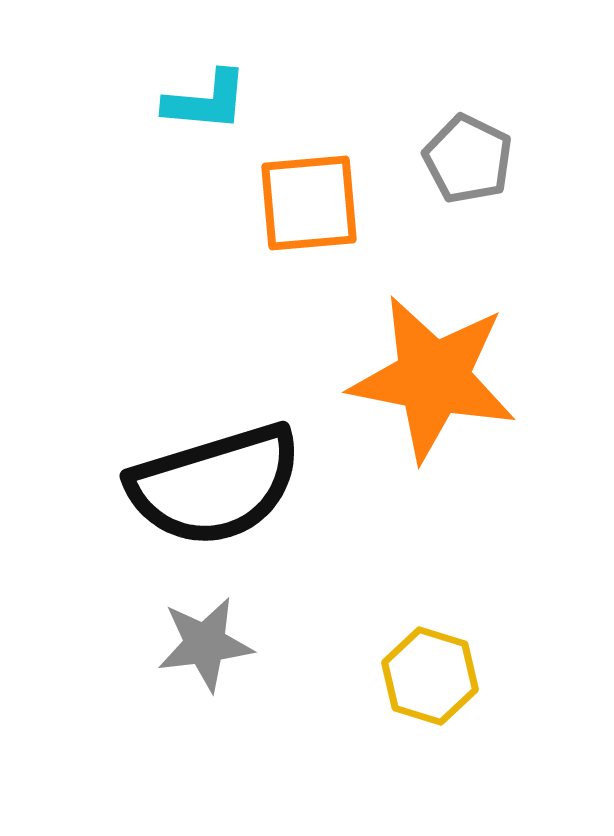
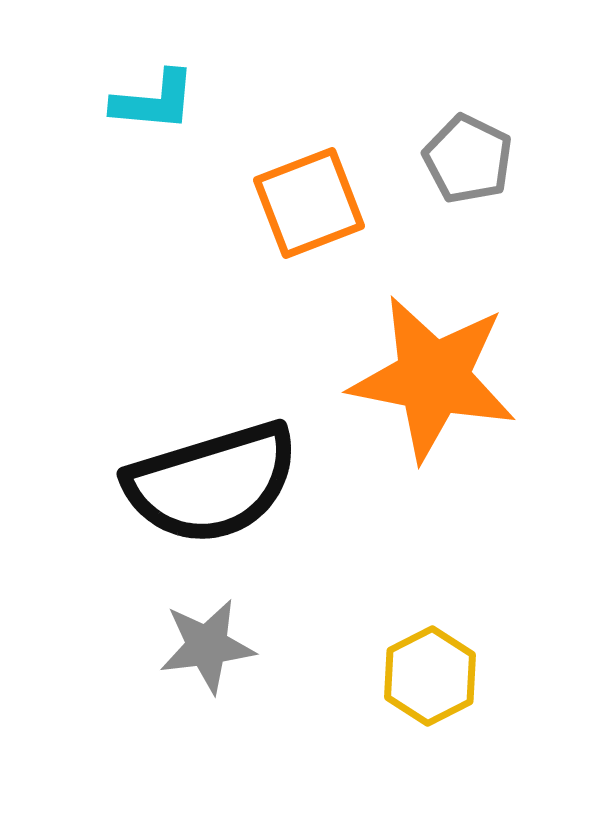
cyan L-shape: moved 52 px left
orange square: rotated 16 degrees counterclockwise
black semicircle: moved 3 px left, 2 px up
gray star: moved 2 px right, 2 px down
yellow hexagon: rotated 16 degrees clockwise
